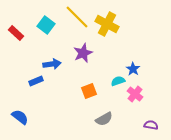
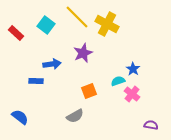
blue rectangle: rotated 24 degrees clockwise
pink cross: moved 3 px left
gray semicircle: moved 29 px left, 3 px up
